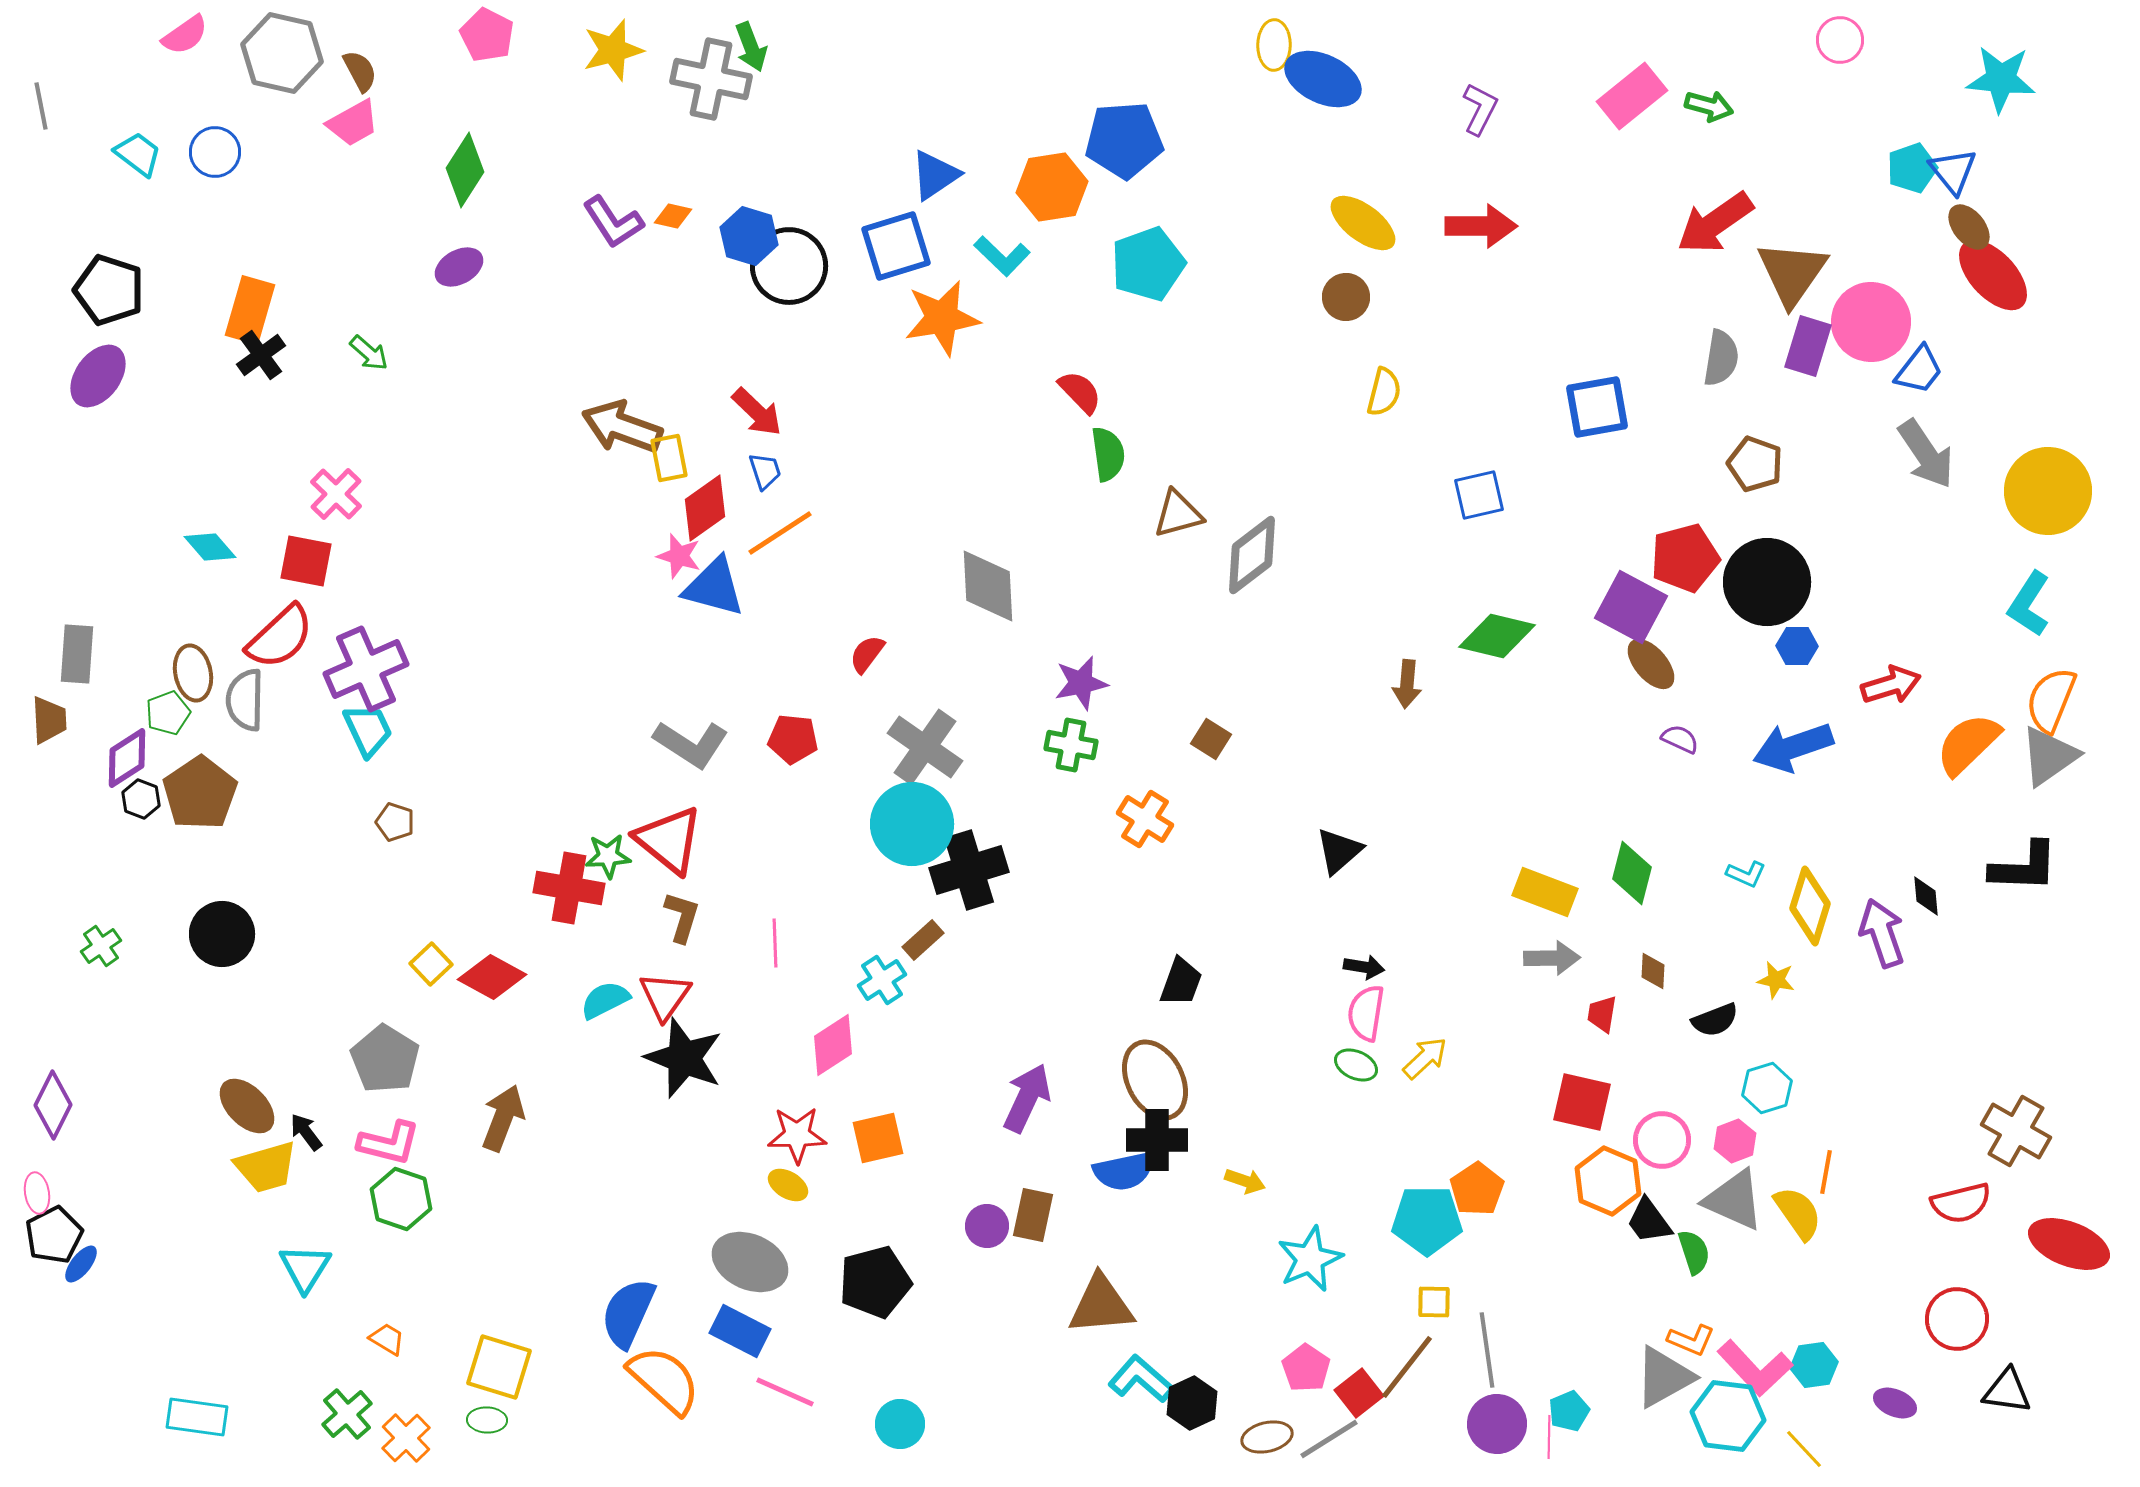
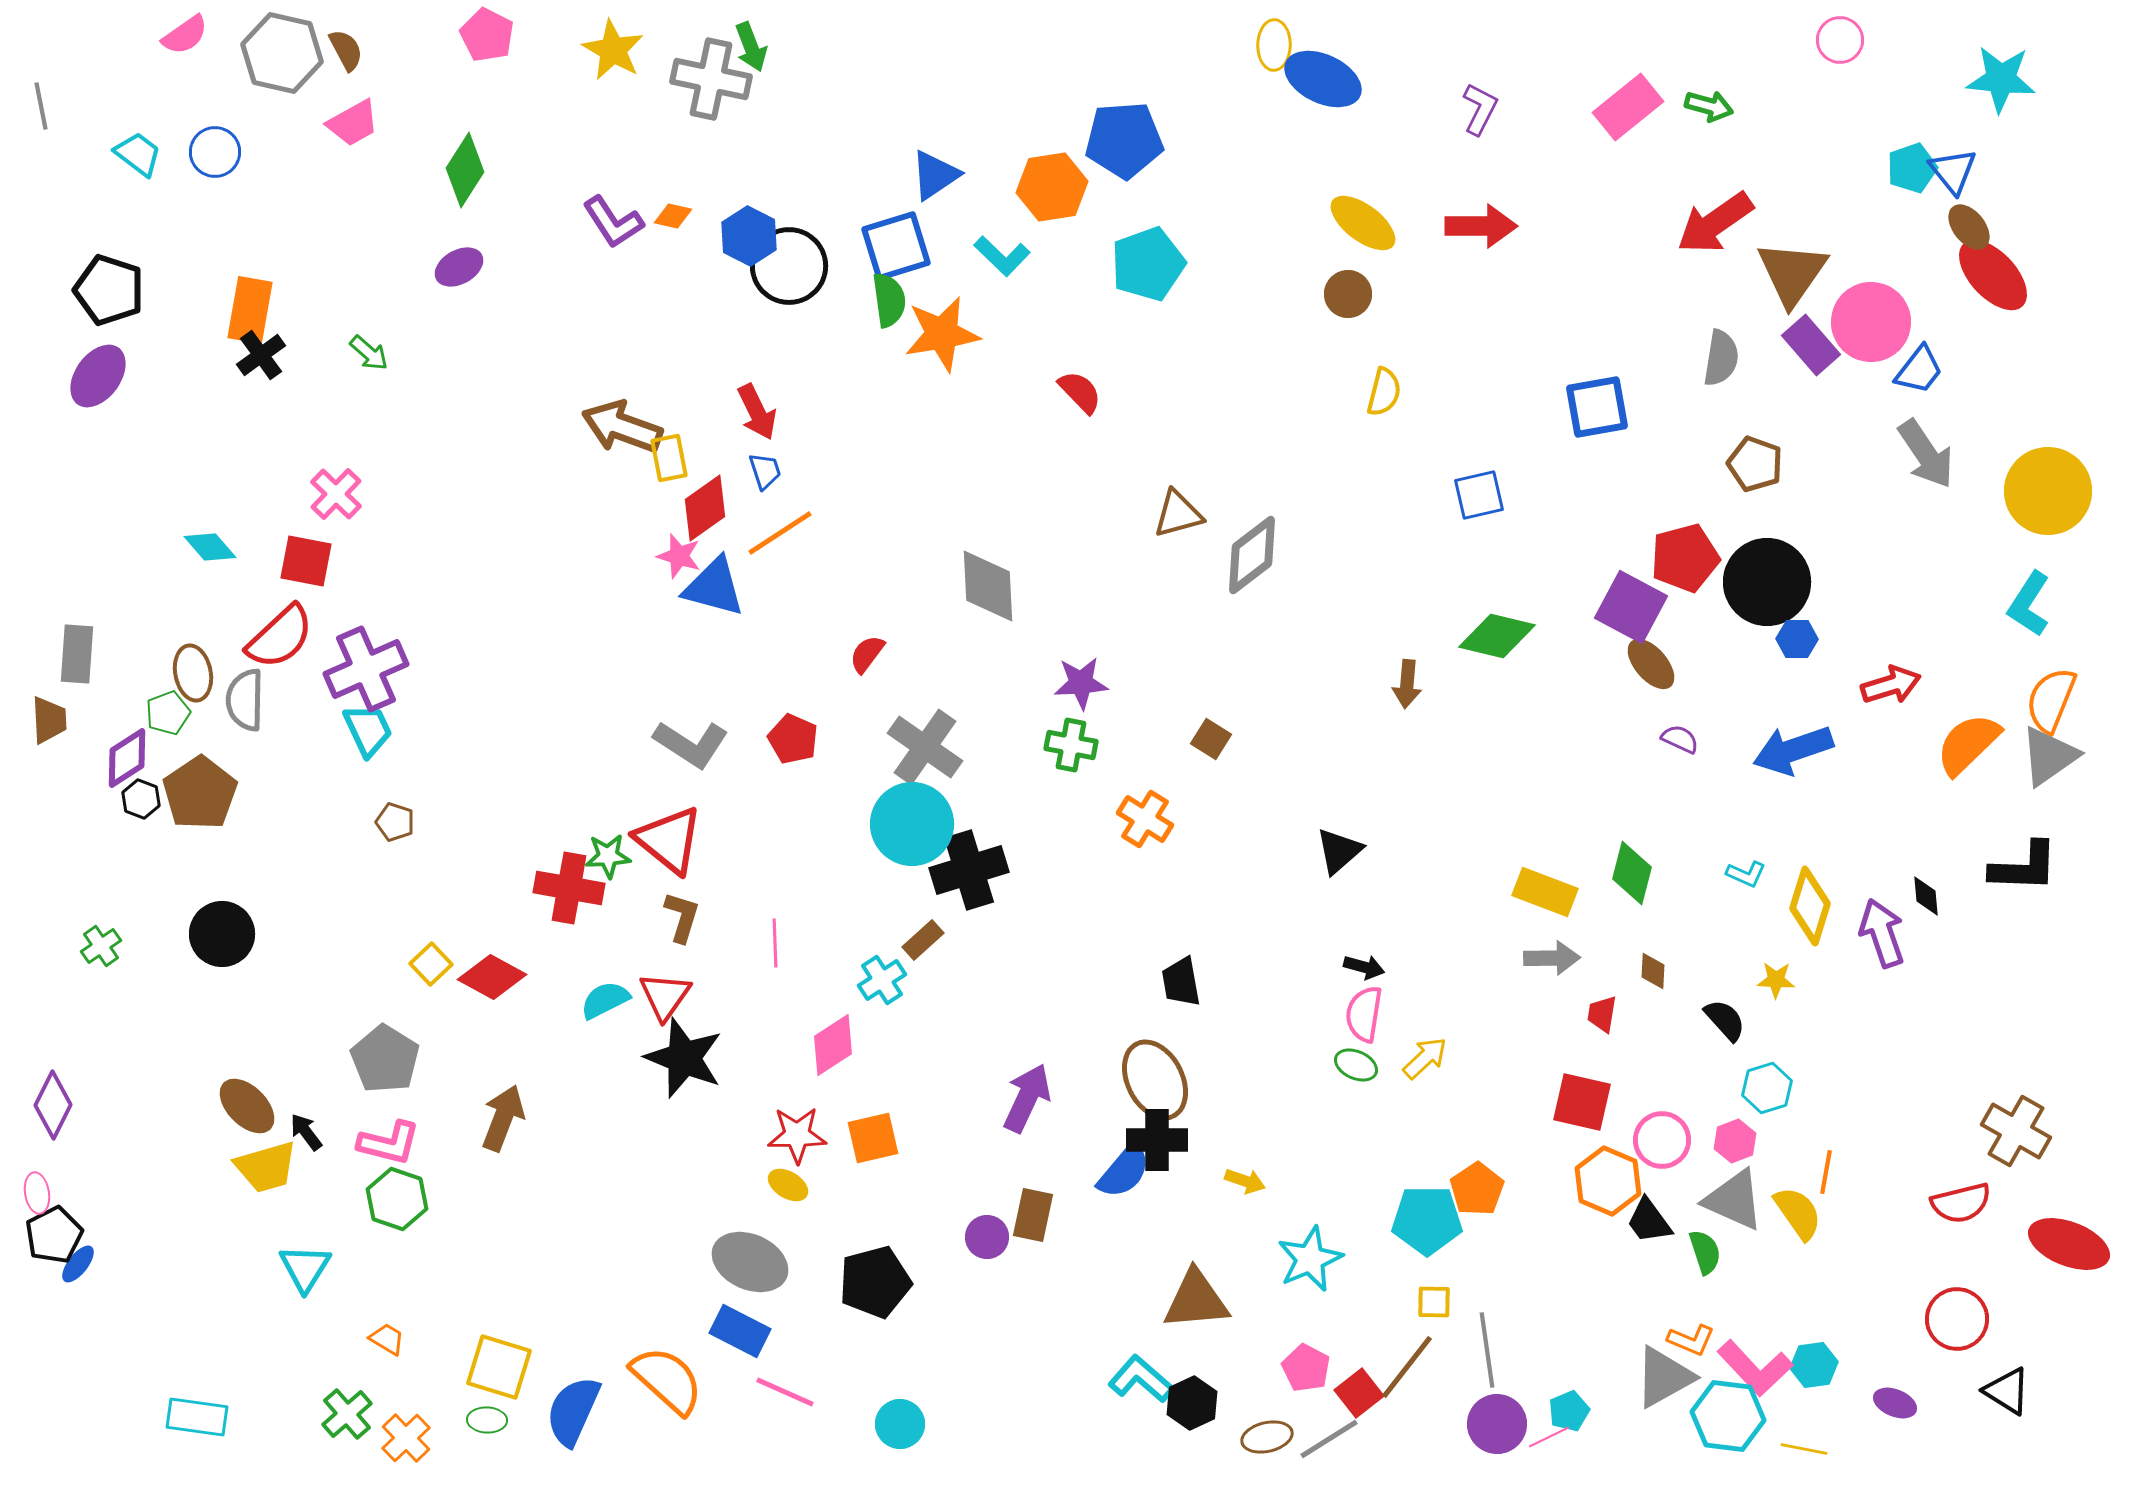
yellow star at (613, 50): rotated 28 degrees counterclockwise
brown semicircle at (360, 71): moved 14 px left, 21 px up
pink rectangle at (1632, 96): moved 4 px left, 11 px down
blue hexagon at (749, 236): rotated 10 degrees clockwise
brown circle at (1346, 297): moved 2 px right, 3 px up
orange rectangle at (250, 310): rotated 6 degrees counterclockwise
orange star at (942, 318): moved 16 px down
purple rectangle at (1808, 346): moved 3 px right, 1 px up; rotated 58 degrees counterclockwise
red arrow at (757, 412): rotated 20 degrees clockwise
green semicircle at (1108, 454): moved 219 px left, 154 px up
blue hexagon at (1797, 646): moved 7 px up
purple star at (1081, 683): rotated 8 degrees clockwise
red pentagon at (793, 739): rotated 18 degrees clockwise
blue arrow at (1793, 747): moved 3 px down
black arrow at (1364, 967): rotated 6 degrees clockwise
yellow star at (1776, 980): rotated 9 degrees counterclockwise
black trapezoid at (1181, 982): rotated 150 degrees clockwise
pink semicircle at (1366, 1013): moved 2 px left, 1 px down
black semicircle at (1715, 1020): moved 10 px right; rotated 111 degrees counterclockwise
orange square at (878, 1138): moved 5 px left
blue semicircle at (1124, 1171): rotated 38 degrees counterclockwise
green hexagon at (401, 1199): moved 4 px left
purple circle at (987, 1226): moved 11 px down
green semicircle at (1694, 1252): moved 11 px right
blue ellipse at (81, 1264): moved 3 px left
brown triangle at (1101, 1305): moved 95 px right, 5 px up
blue semicircle at (628, 1313): moved 55 px left, 98 px down
pink pentagon at (1306, 1368): rotated 6 degrees counterclockwise
orange semicircle at (664, 1380): moved 3 px right
black triangle at (2007, 1391): rotated 24 degrees clockwise
pink line at (1549, 1437): rotated 63 degrees clockwise
yellow line at (1804, 1449): rotated 36 degrees counterclockwise
